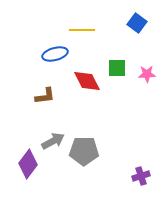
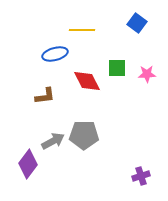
gray pentagon: moved 16 px up
